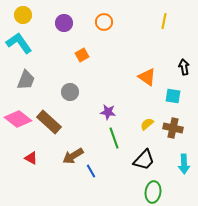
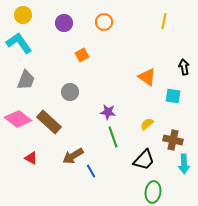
brown cross: moved 12 px down
green line: moved 1 px left, 1 px up
